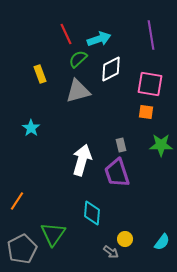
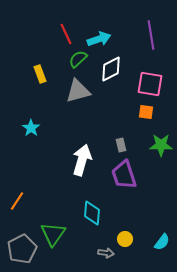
purple trapezoid: moved 7 px right, 2 px down
gray arrow: moved 5 px left, 1 px down; rotated 28 degrees counterclockwise
